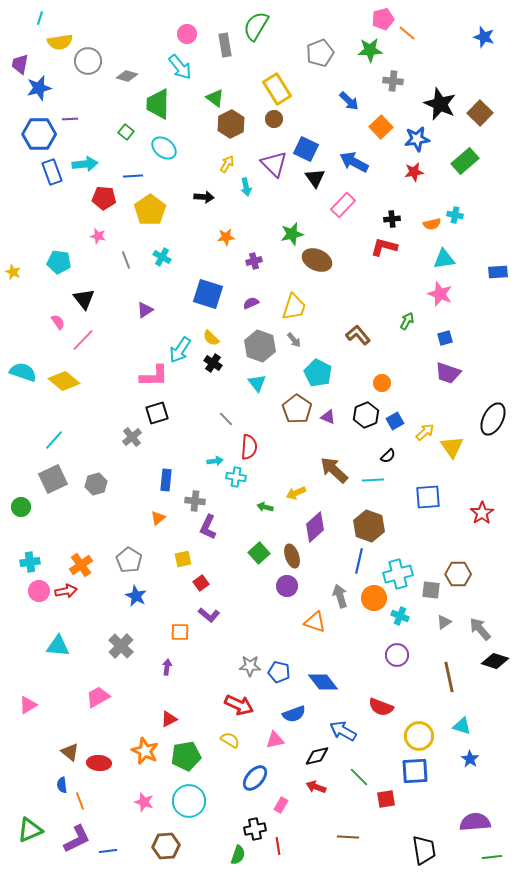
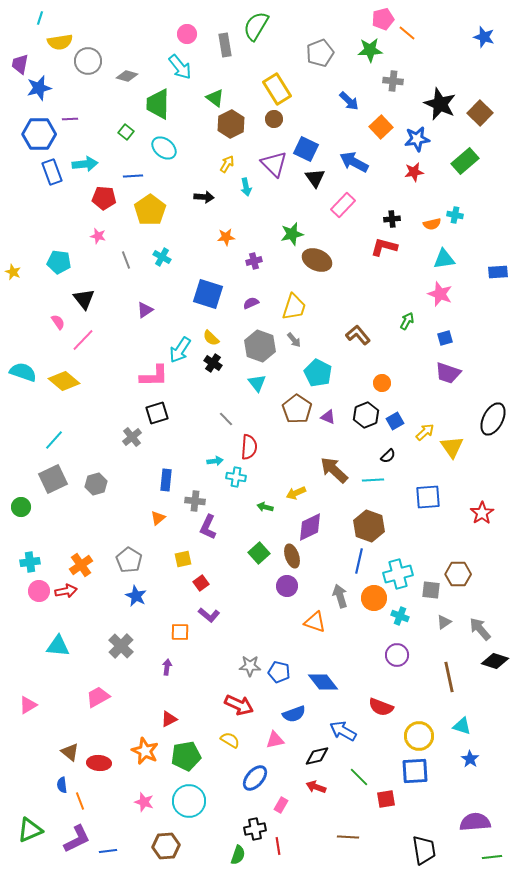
purple diamond at (315, 527): moved 5 px left; rotated 16 degrees clockwise
